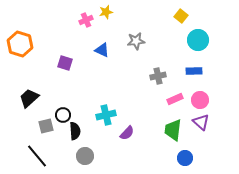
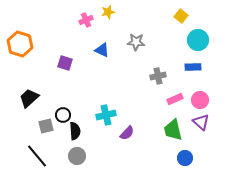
yellow star: moved 2 px right
gray star: moved 1 px down; rotated 12 degrees clockwise
blue rectangle: moved 1 px left, 4 px up
green trapezoid: rotated 20 degrees counterclockwise
gray circle: moved 8 px left
